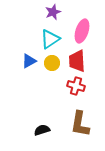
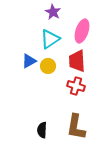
purple star: rotated 21 degrees counterclockwise
yellow circle: moved 4 px left, 3 px down
brown L-shape: moved 4 px left, 3 px down
black semicircle: rotated 70 degrees counterclockwise
